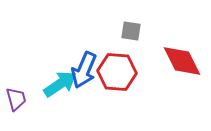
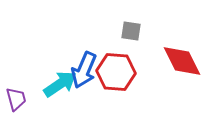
red hexagon: moved 1 px left
